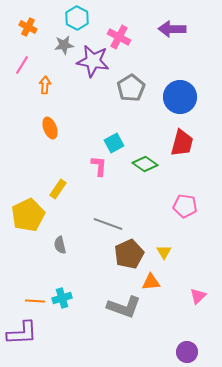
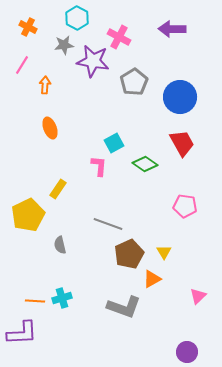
gray pentagon: moved 3 px right, 6 px up
red trapezoid: rotated 44 degrees counterclockwise
orange triangle: moved 1 px right, 3 px up; rotated 24 degrees counterclockwise
